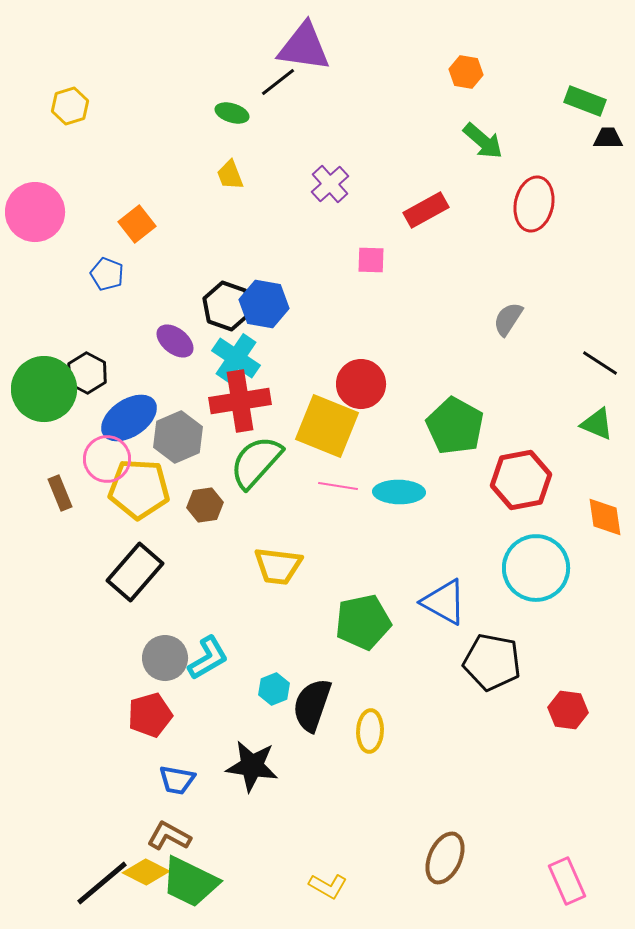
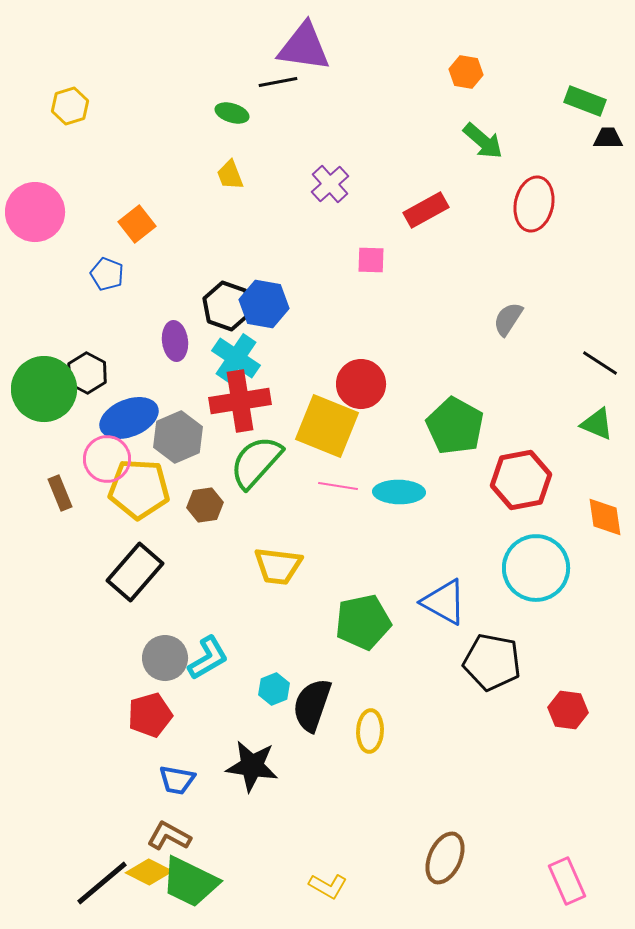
black line at (278, 82): rotated 27 degrees clockwise
purple ellipse at (175, 341): rotated 45 degrees clockwise
blue ellipse at (129, 418): rotated 12 degrees clockwise
yellow diamond at (146, 872): moved 3 px right
